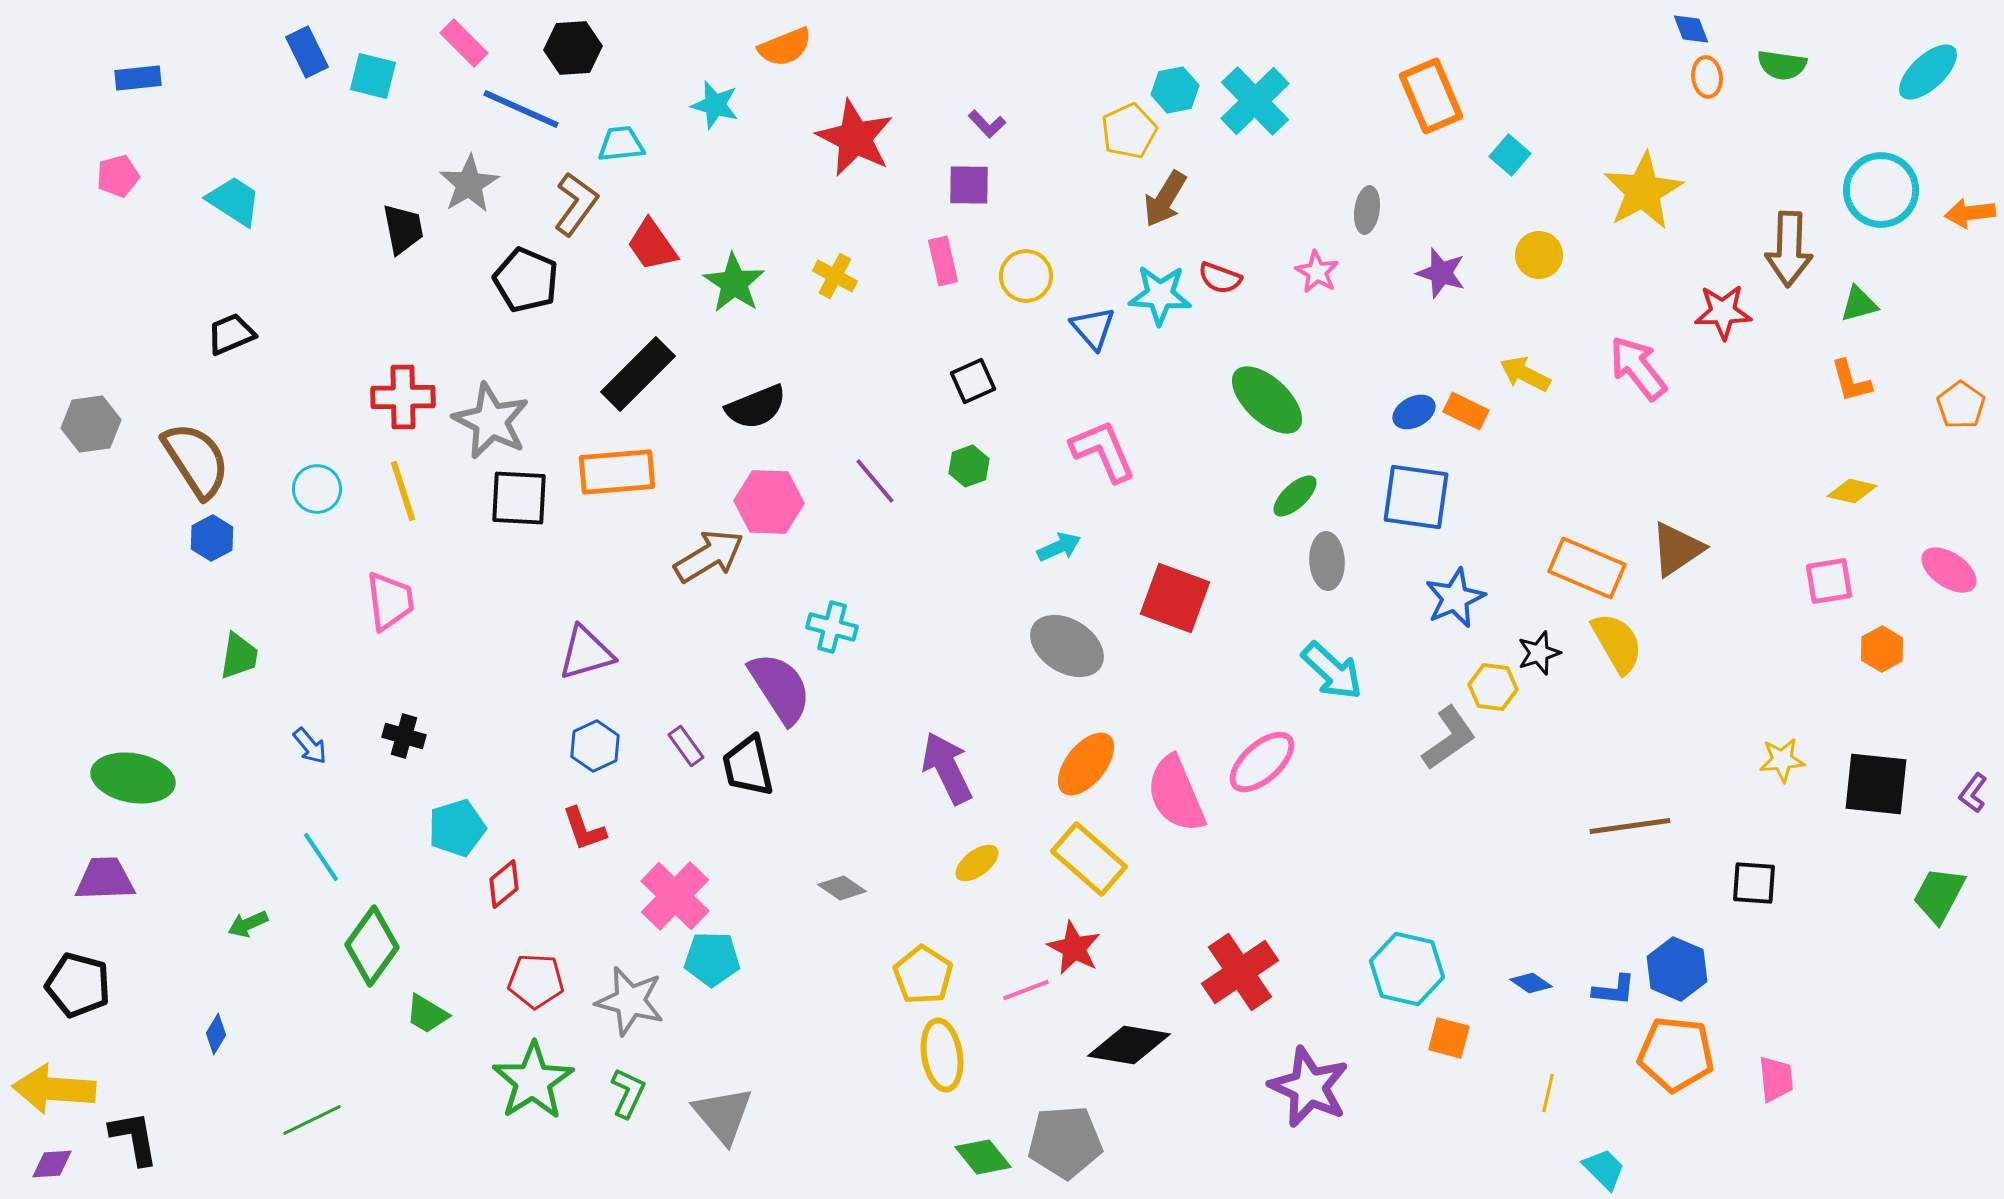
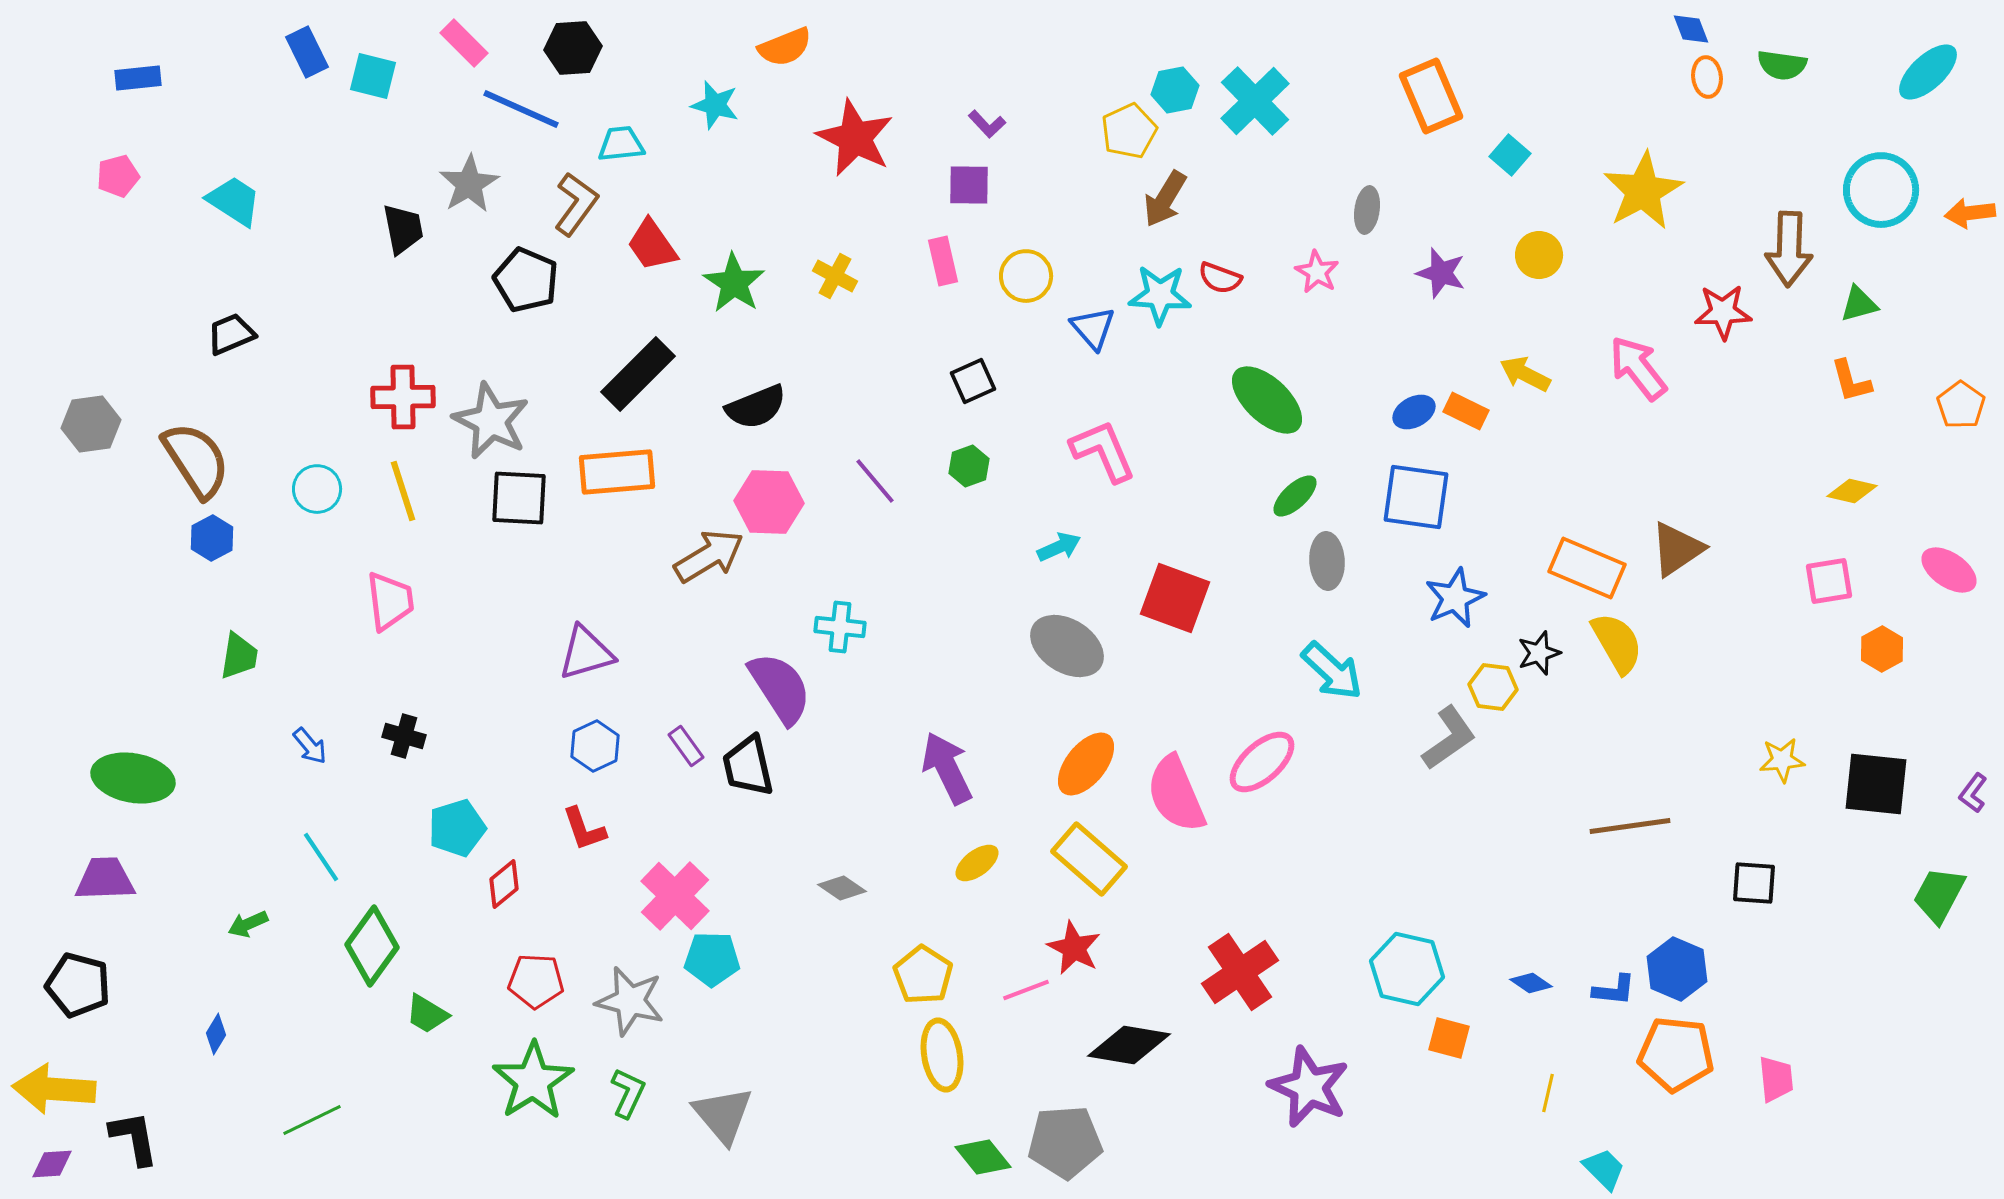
cyan cross at (832, 627): moved 8 px right; rotated 9 degrees counterclockwise
